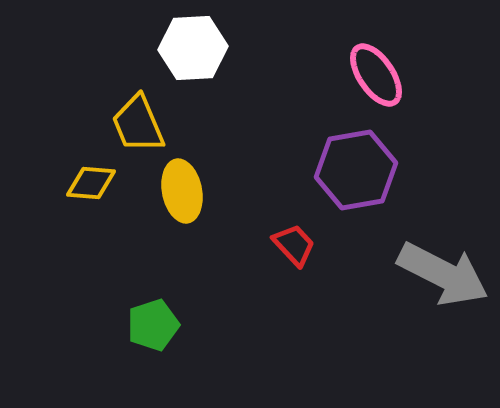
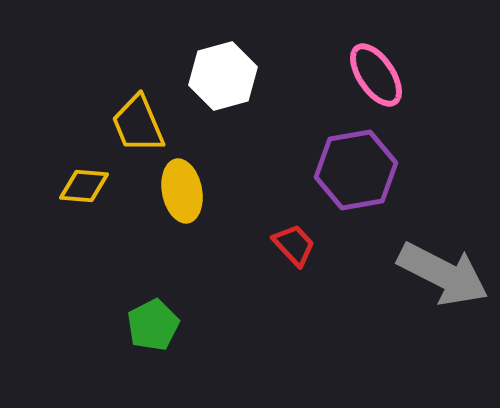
white hexagon: moved 30 px right, 28 px down; rotated 12 degrees counterclockwise
yellow diamond: moved 7 px left, 3 px down
green pentagon: rotated 9 degrees counterclockwise
